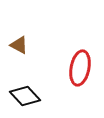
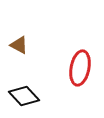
black diamond: moved 1 px left
